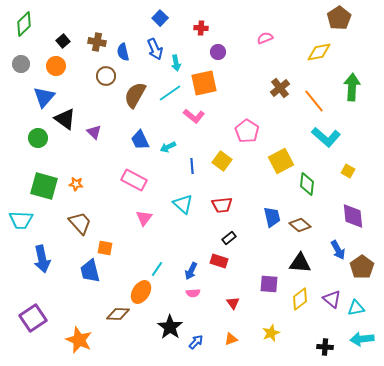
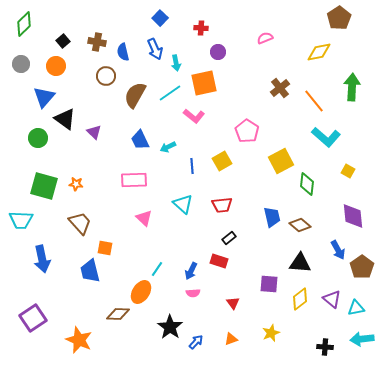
yellow square at (222, 161): rotated 24 degrees clockwise
pink rectangle at (134, 180): rotated 30 degrees counterclockwise
pink triangle at (144, 218): rotated 24 degrees counterclockwise
